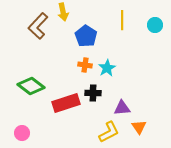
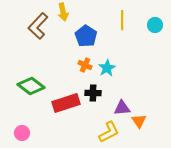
orange cross: rotated 16 degrees clockwise
orange triangle: moved 6 px up
